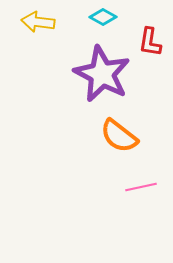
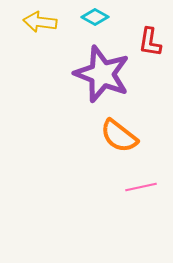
cyan diamond: moved 8 px left
yellow arrow: moved 2 px right
purple star: rotated 6 degrees counterclockwise
